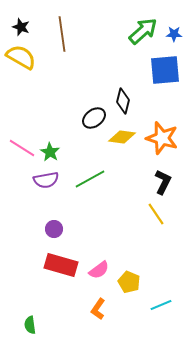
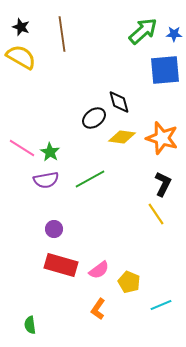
black diamond: moved 4 px left, 1 px down; rotated 30 degrees counterclockwise
black L-shape: moved 2 px down
